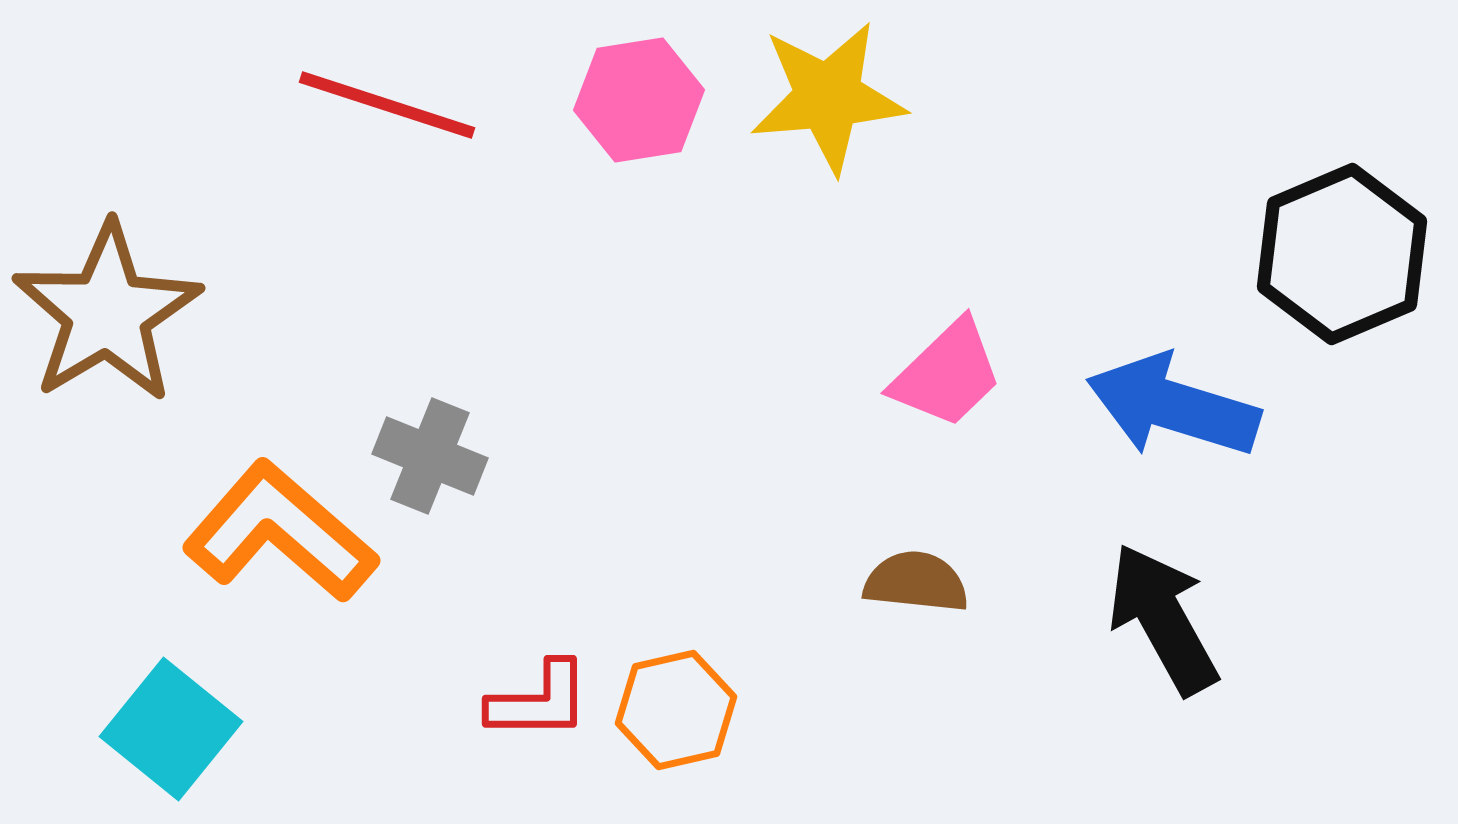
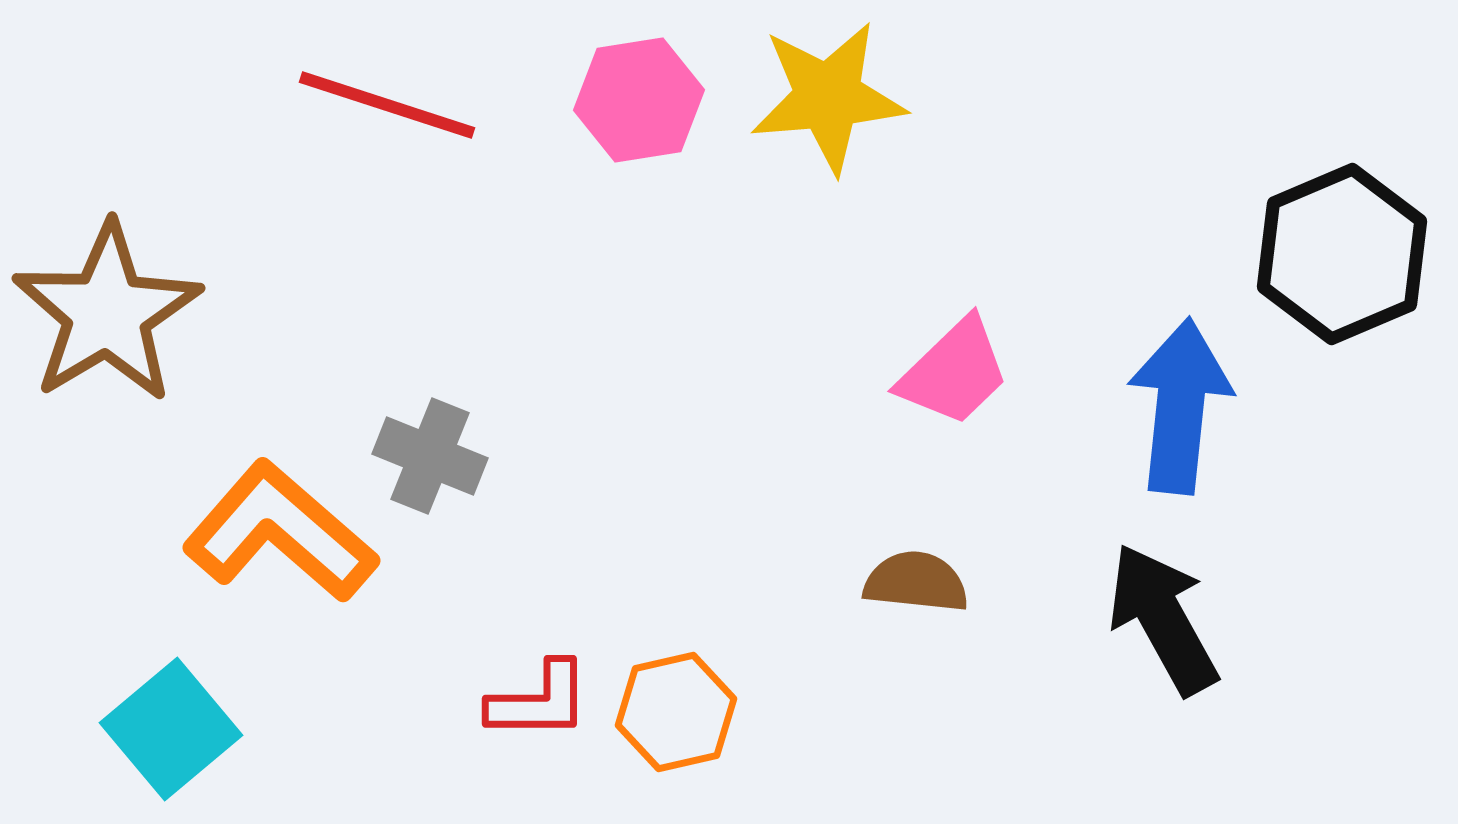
pink trapezoid: moved 7 px right, 2 px up
blue arrow: moved 7 px right; rotated 79 degrees clockwise
orange hexagon: moved 2 px down
cyan square: rotated 11 degrees clockwise
